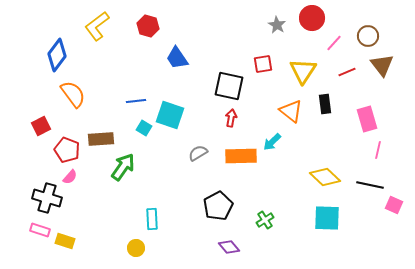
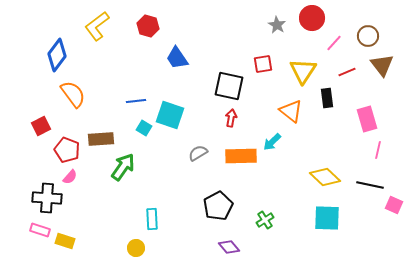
black rectangle at (325, 104): moved 2 px right, 6 px up
black cross at (47, 198): rotated 12 degrees counterclockwise
